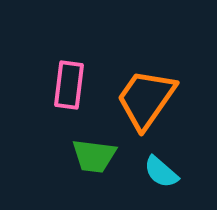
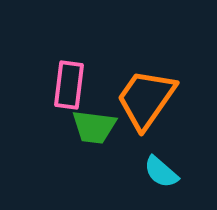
green trapezoid: moved 29 px up
